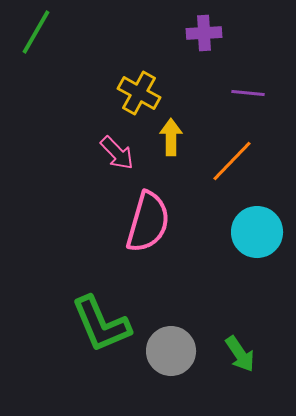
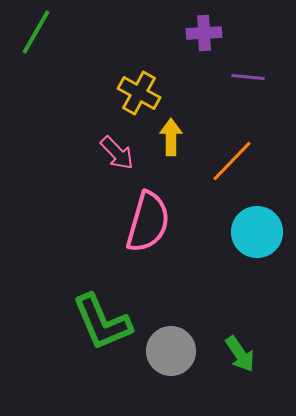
purple line: moved 16 px up
green L-shape: moved 1 px right, 2 px up
